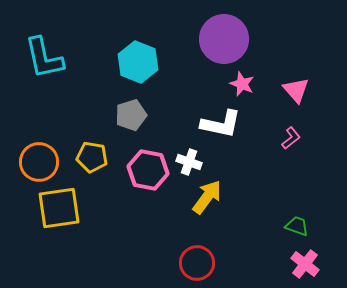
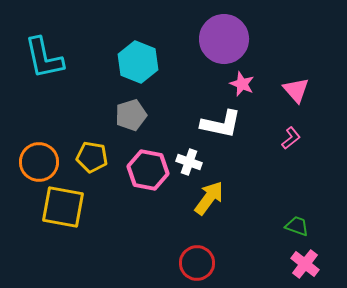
yellow arrow: moved 2 px right, 1 px down
yellow square: moved 4 px right, 1 px up; rotated 18 degrees clockwise
